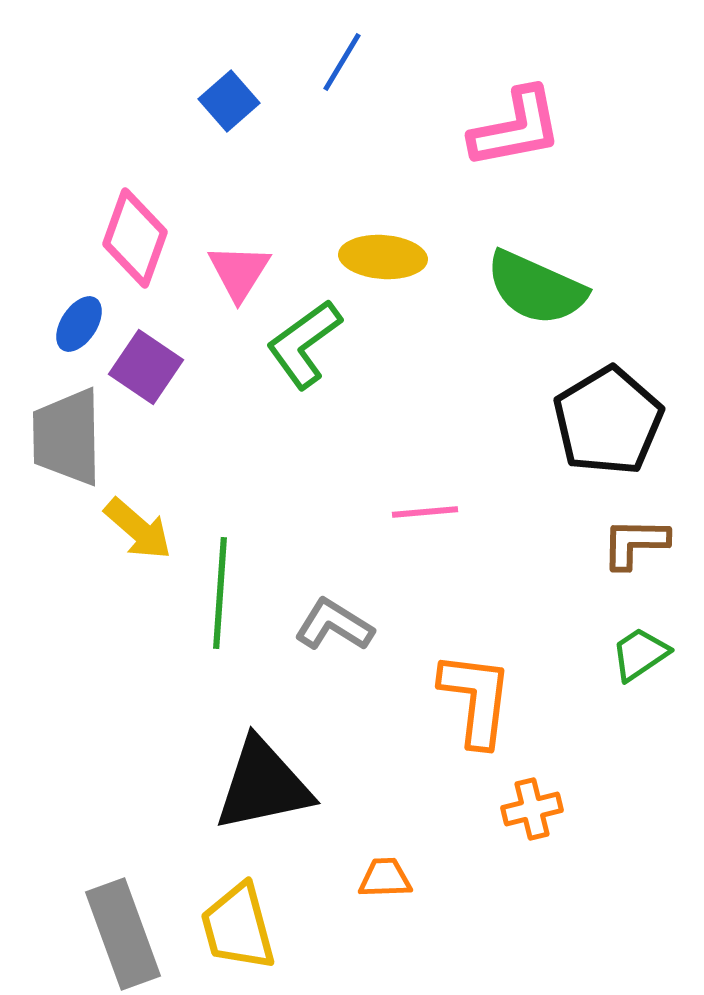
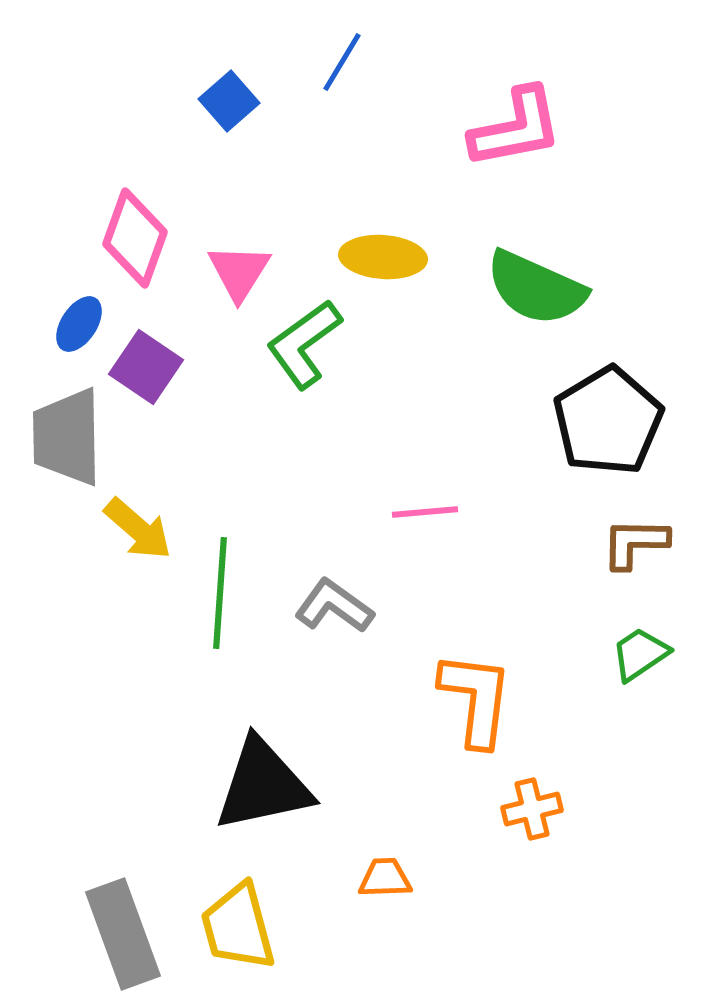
gray L-shape: moved 19 px up; rotated 4 degrees clockwise
